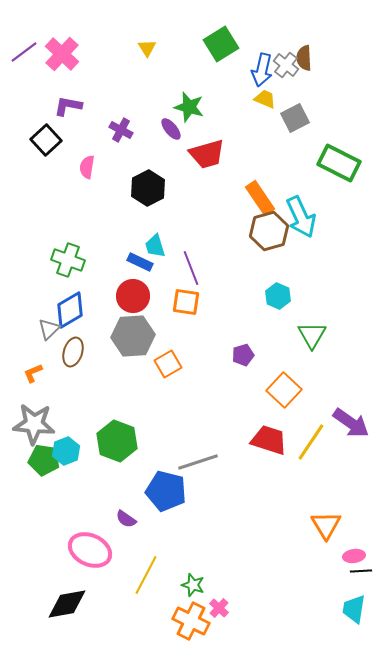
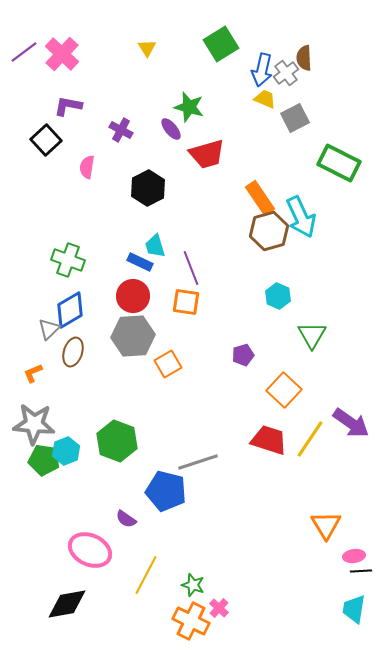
gray cross at (286, 65): moved 8 px down; rotated 15 degrees clockwise
yellow line at (311, 442): moved 1 px left, 3 px up
